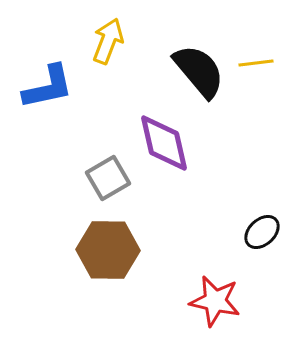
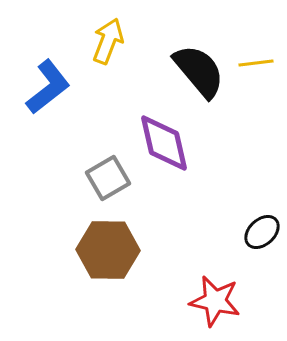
blue L-shape: rotated 26 degrees counterclockwise
